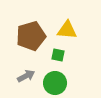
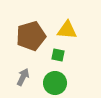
gray arrow: moved 3 px left, 1 px down; rotated 36 degrees counterclockwise
